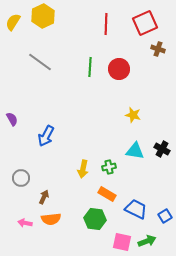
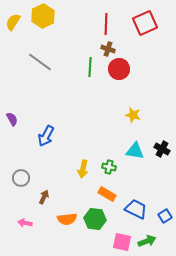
brown cross: moved 50 px left
green cross: rotated 24 degrees clockwise
orange semicircle: moved 16 px right
